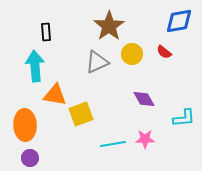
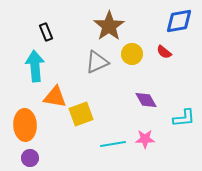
black rectangle: rotated 18 degrees counterclockwise
orange triangle: moved 2 px down
purple diamond: moved 2 px right, 1 px down
